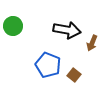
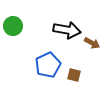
brown arrow: rotated 84 degrees counterclockwise
blue pentagon: rotated 25 degrees clockwise
brown square: rotated 24 degrees counterclockwise
